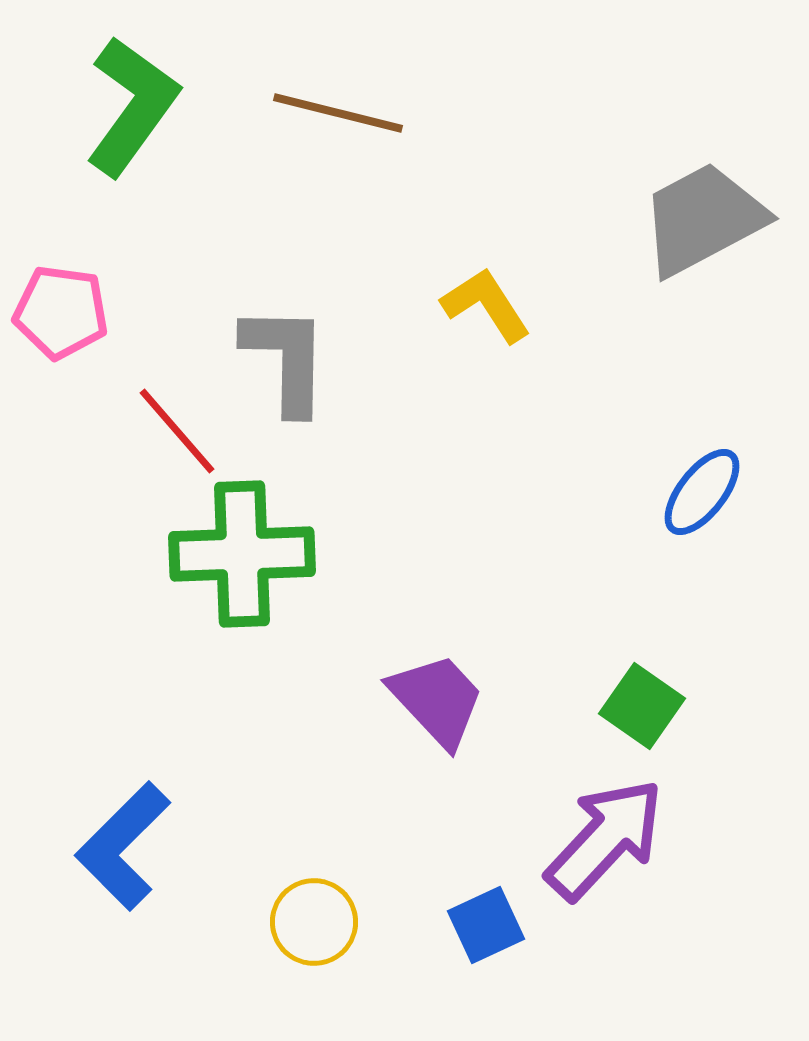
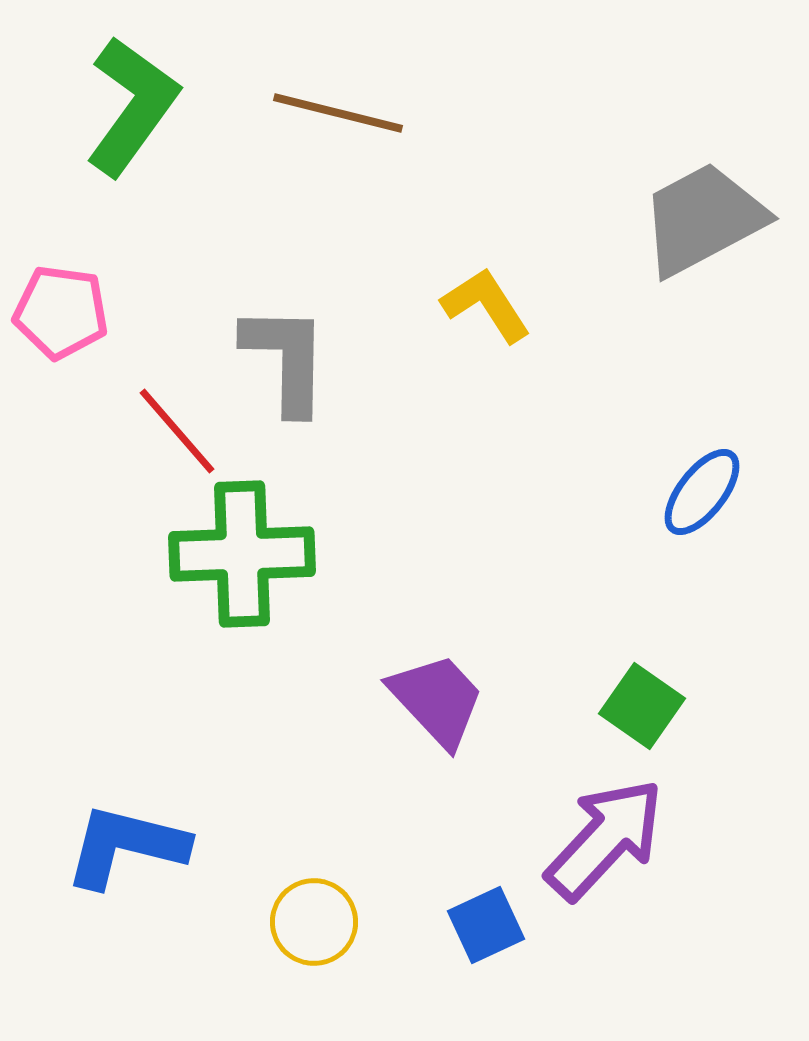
blue L-shape: moved 3 px right; rotated 59 degrees clockwise
